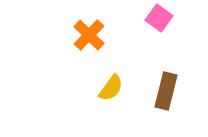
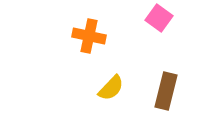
orange cross: moved 1 px down; rotated 32 degrees counterclockwise
yellow semicircle: rotated 8 degrees clockwise
